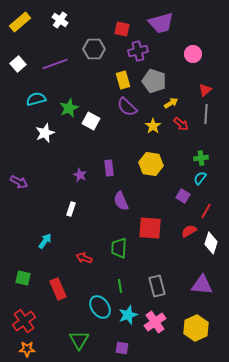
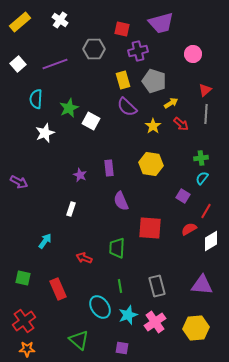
cyan semicircle at (36, 99): rotated 72 degrees counterclockwise
cyan semicircle at (200, 178): moved 2 px right
red semicircle at (189, 231): moved 2 px up
white diamond at (211, 243): moved 2 px up; rotated 40 degrees clockwise
green trapezoid at (119, 248): moved 2 px left
yellow hexagon at (196, 328): rotated 20 degrees clockwise
green triangle at (79, 340): rotated 20 degrees counterclockwise
